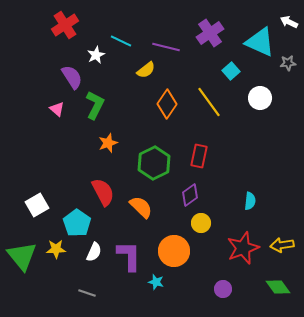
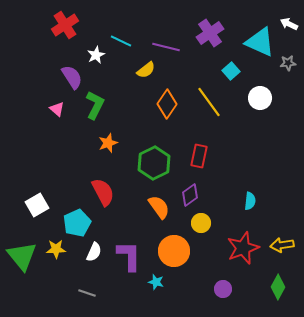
white arrow: moved 2 px down
orange semicircle: moved 18 px right; rotated 10 degrees clockwise
cyan pentagon: rotated 12 degrees clockwise
green diamond: rotated 65 degrees clockwise
